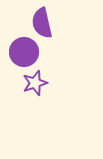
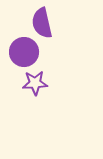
purple star: rotated 15 degrees clockwise
